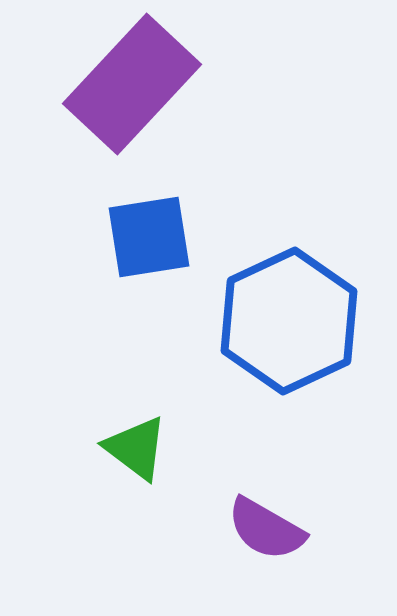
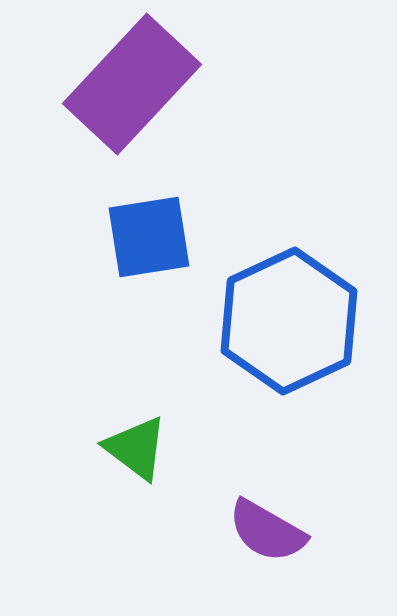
purple semicircle: moved 1 px right, 2 px down
